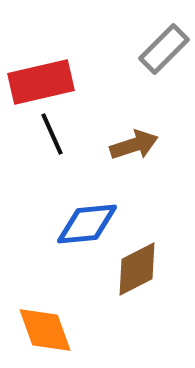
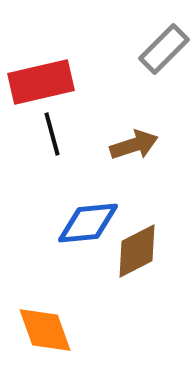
black line: rotated 9 degrees clockwise
blue diamond: moved 1 px right, 1 px up
brown diamond: moved 18 px up
